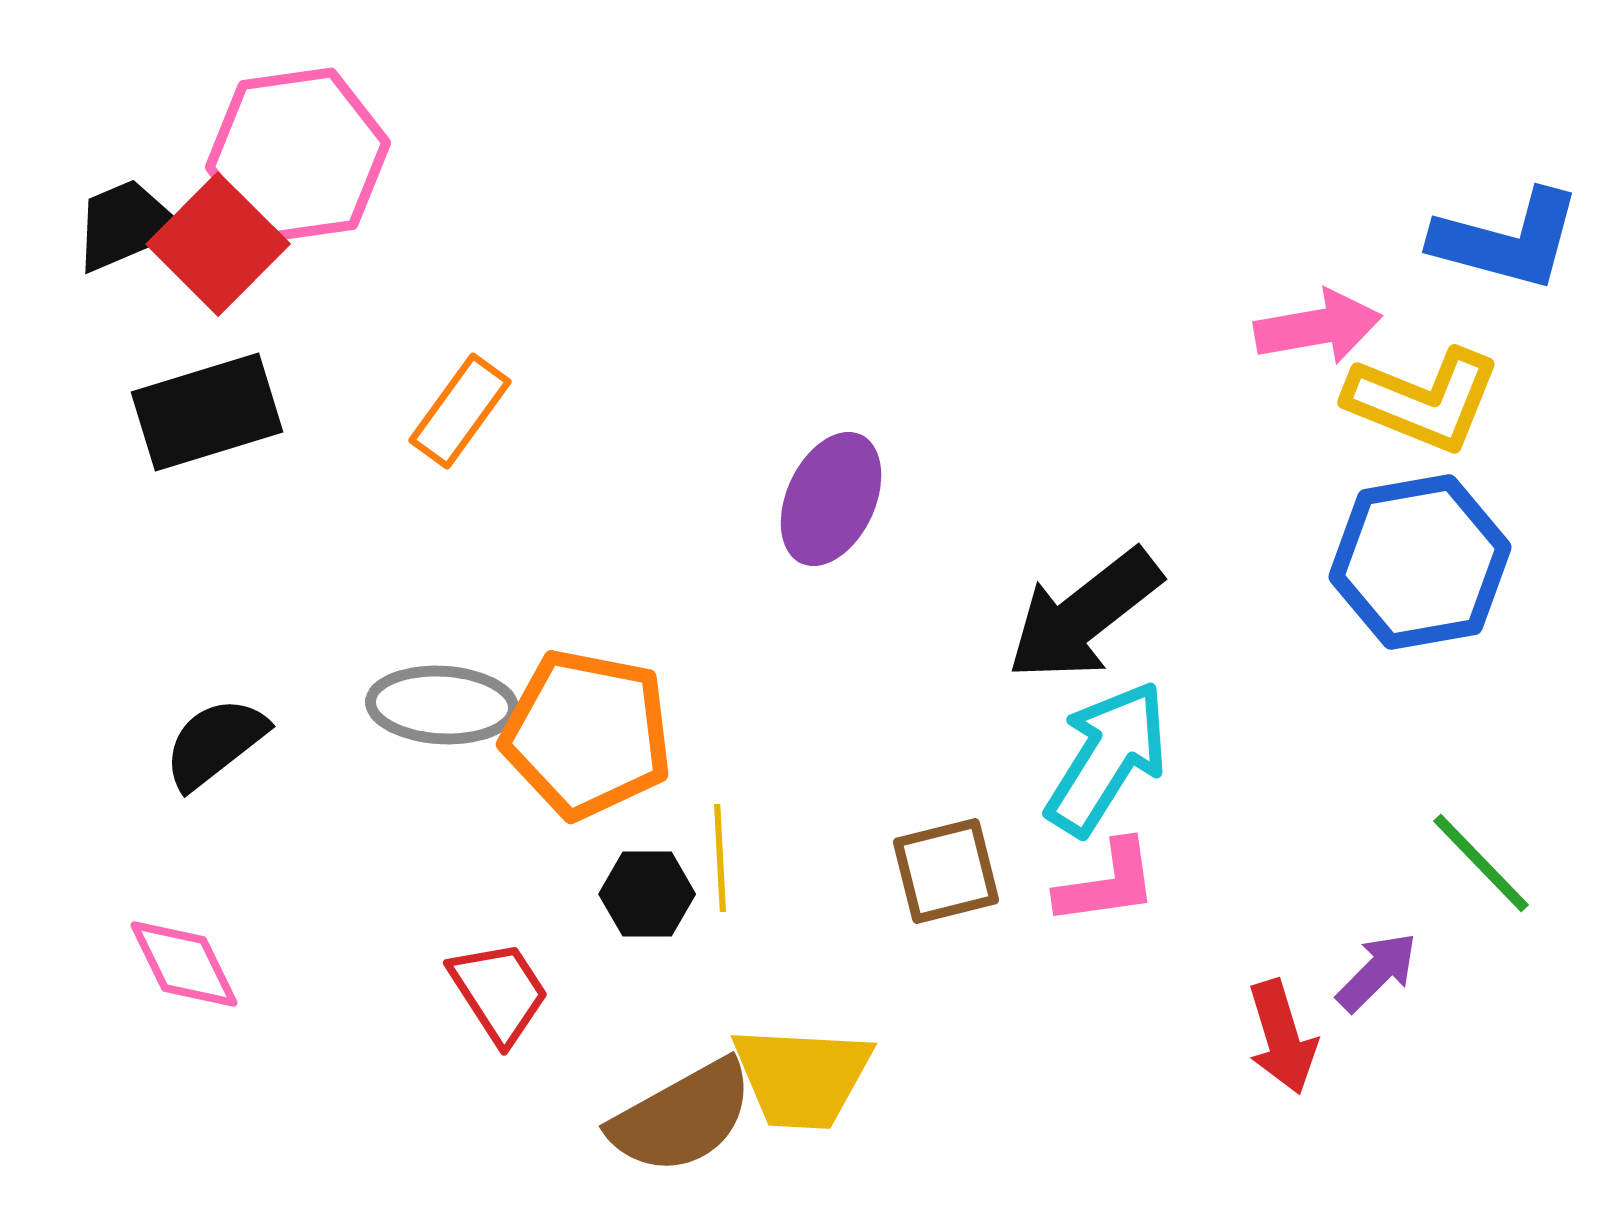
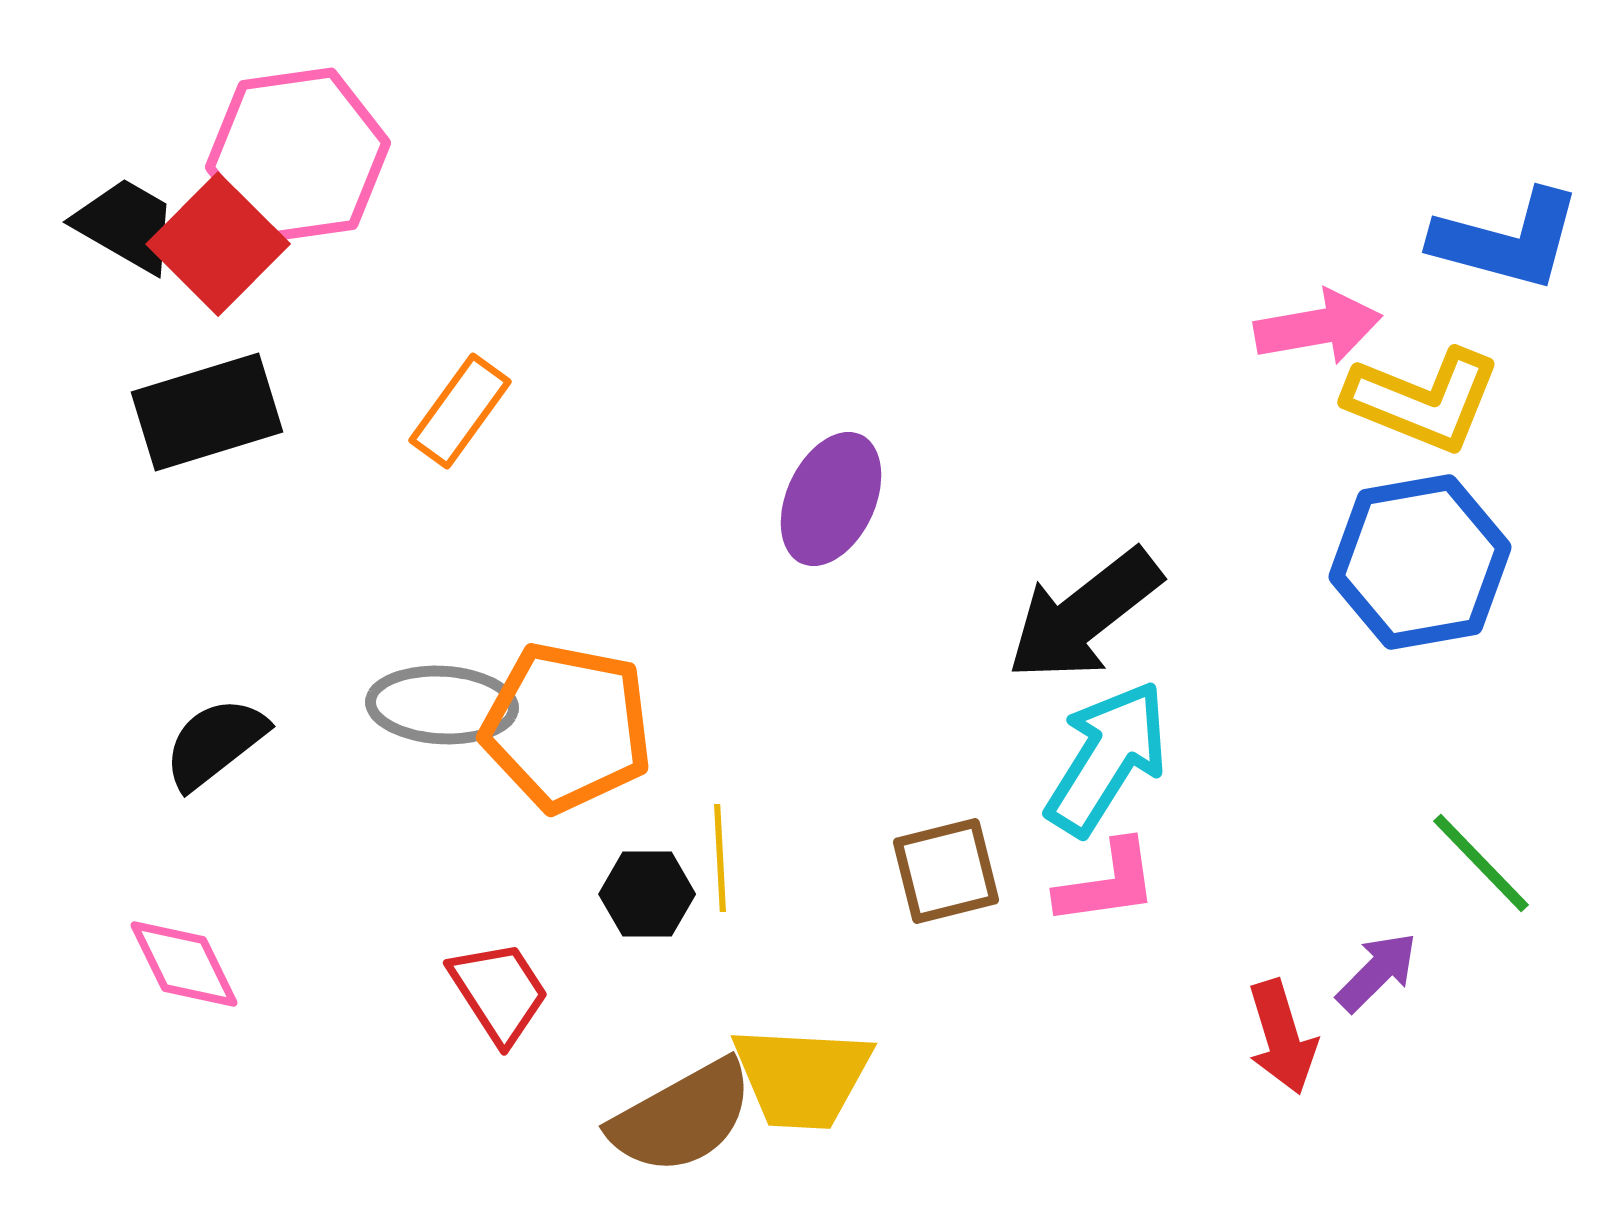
black trapezoid: rotated 53 degrees clockwise
orange pentagon: moved 20 px left, 7 px up
